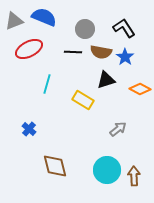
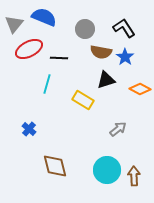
gray triangle: moved 3 px down; rotated 30 degrees counterclockwise
black line: moved 14 px left, 6 px down
